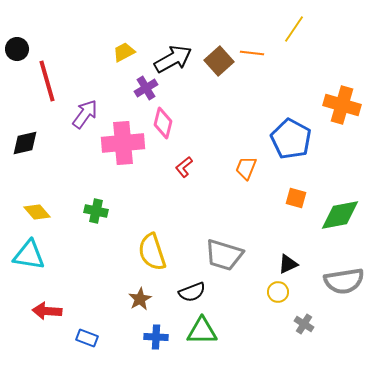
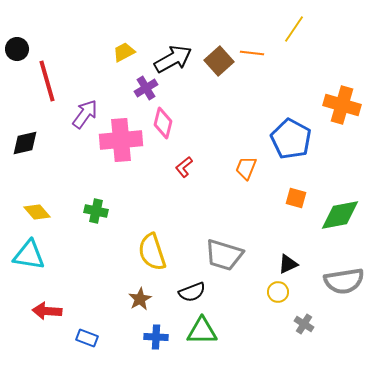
pink cross: moved 2 px left, 3 px up
